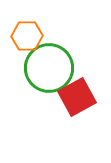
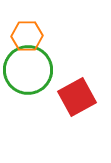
green circle: moved 21 px left, 2 px down
